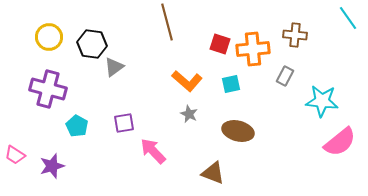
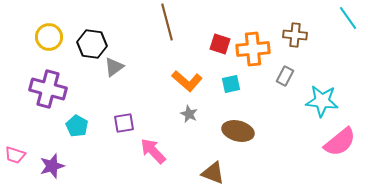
pink trapezoid: rotated 15 degrees counterclockwise
